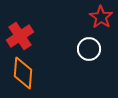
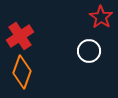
white circle: moved 2 px down
orange diamond: moved 1 px left, 1 px up; rotated 16 degrees clockwise
